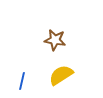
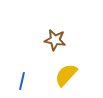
yellow semicircle: moved 5 px right; rotated 15 degrees counterclockwise
